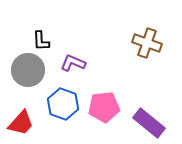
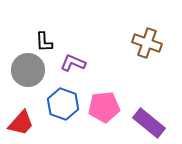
black L-shape: moved 3 px right, 1 px down
